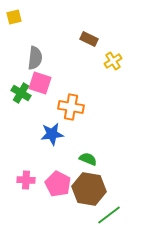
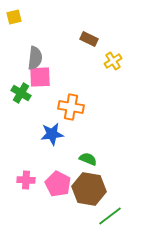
pink square: moved 6 px up; rotated 20 degrees counterclockwise
green line: moved 1 px right, 1 px down
